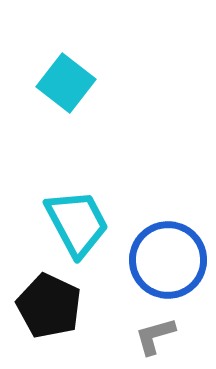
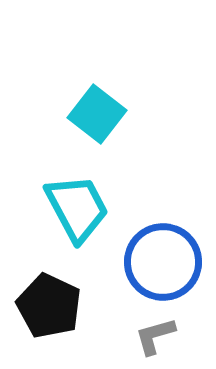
cyan square: moved 31 px right, 31 px down
cyan trapezoid: moved 15 px up
blue circle: moved 5 px left, 2 px down
